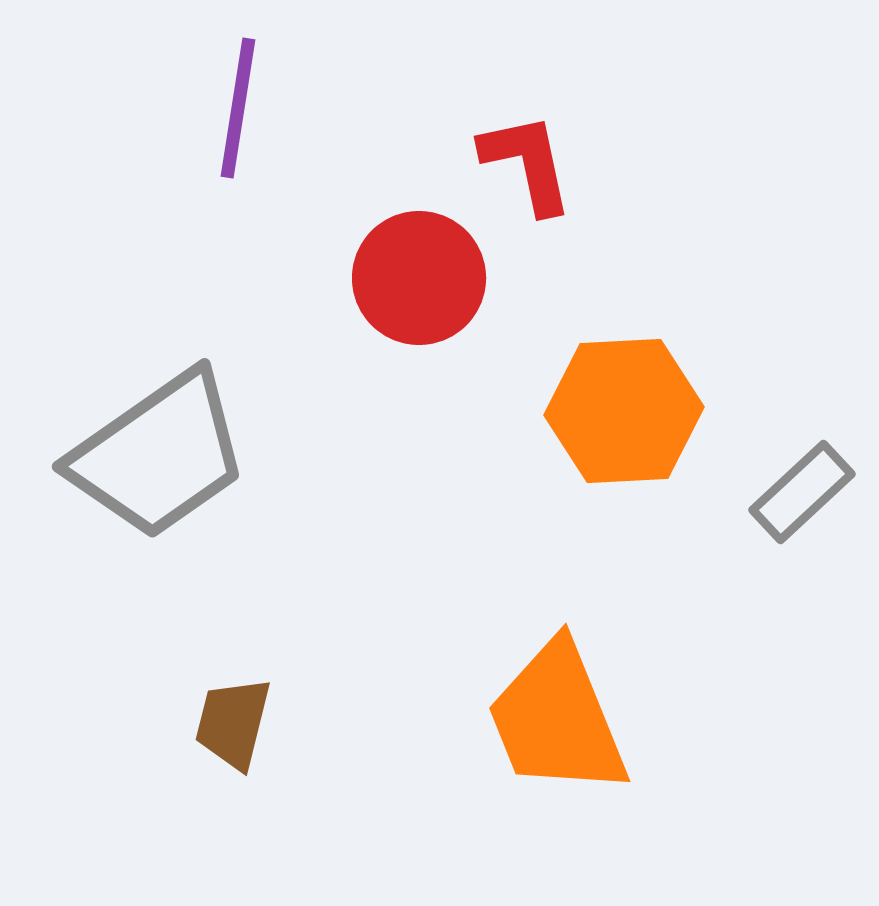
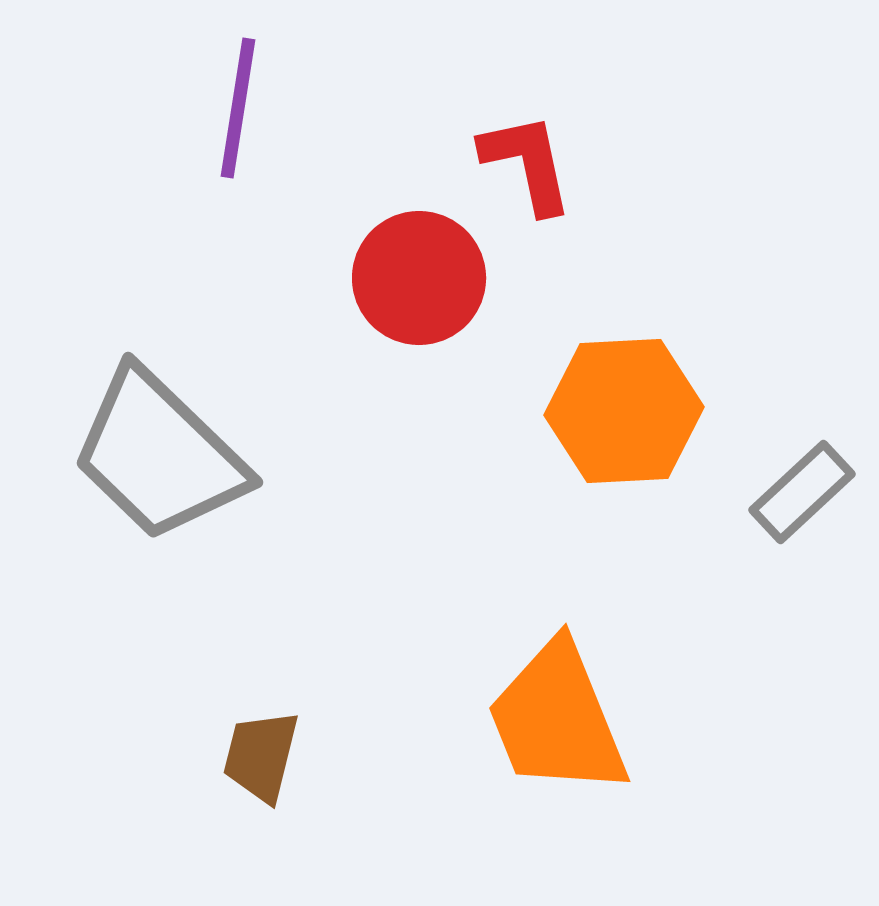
gray trapezoid: rotated 79 degrees clockwise
brown trapezoid: moved 28 px right, 33 px down
